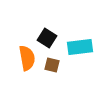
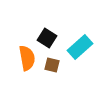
cyan rectangle: rotated 35 degrees counterclockwise
